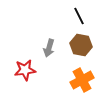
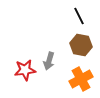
gray arrow: moved 13 px down
orange cross: moved 1 px left, 1 px up
